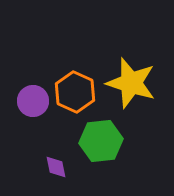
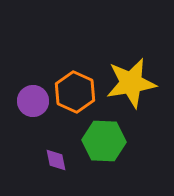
yellow star: rotated 27 degrees counterclockwise
green hexagon: moved 3 px right; rotated 9 degrees clockwise
purple diamond: moved 7 px up
